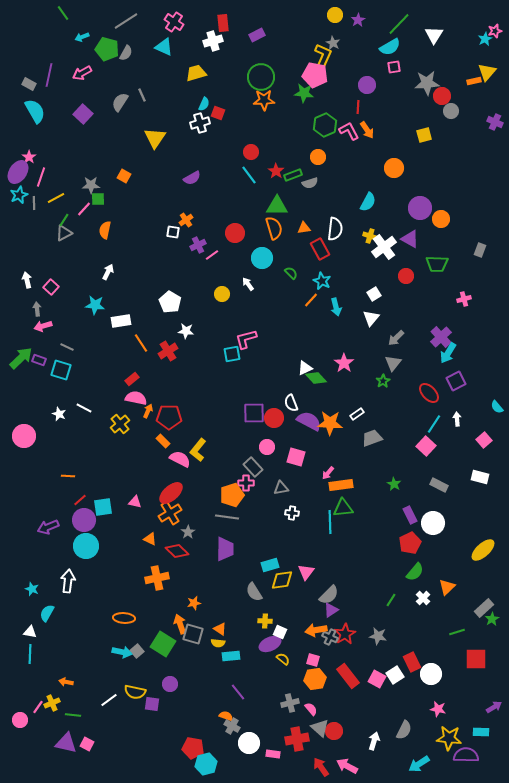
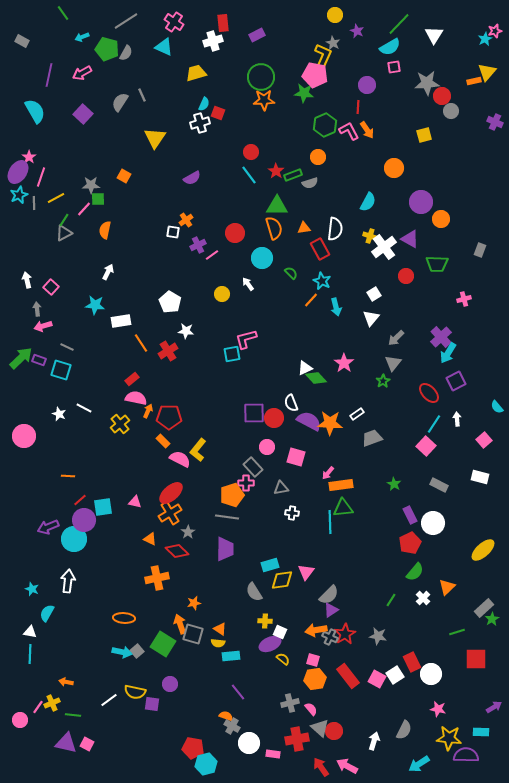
purple star at (358, 20): moved 1 px left, 11 px down; rotated 16 degrees counterclockwise
gray rectangle at (29, 84): moved 7 px left, 43 px up
purple circle at (420, 208): moved 1 px right, 6 px up
cyan circle at (86, 546): moved 12 px left, 7 px up
